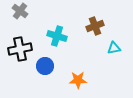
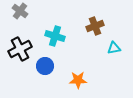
cyan cross: moved 2 px left
black cross: rotated 15 degrees counterclockwise
